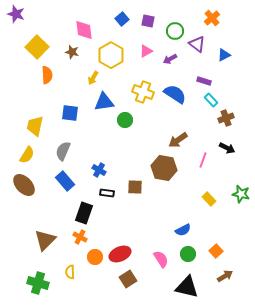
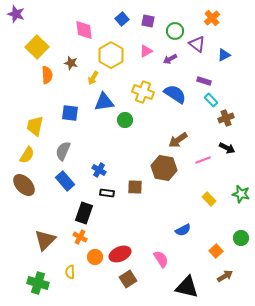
brown star at (72, 52): moved 1 px left, 11 px down
pink line at (203, 160): rotated 49 degrees clockwise
green circle at (188, 254): moved 53 px right, 16 px up
